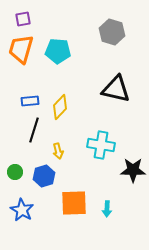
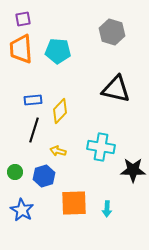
orange trapezoid: rotated 20 degrees counterclockwise
blue rectangle: moved 3 px right, 1 px up
yellow diamond: moved 4 px down
cyan cross: moved 2 px down
yellow arrow: rotated 119 degrees clockwise
